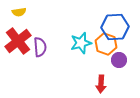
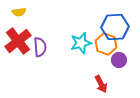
red arrow: rotated 30 degrees counterclockwise
